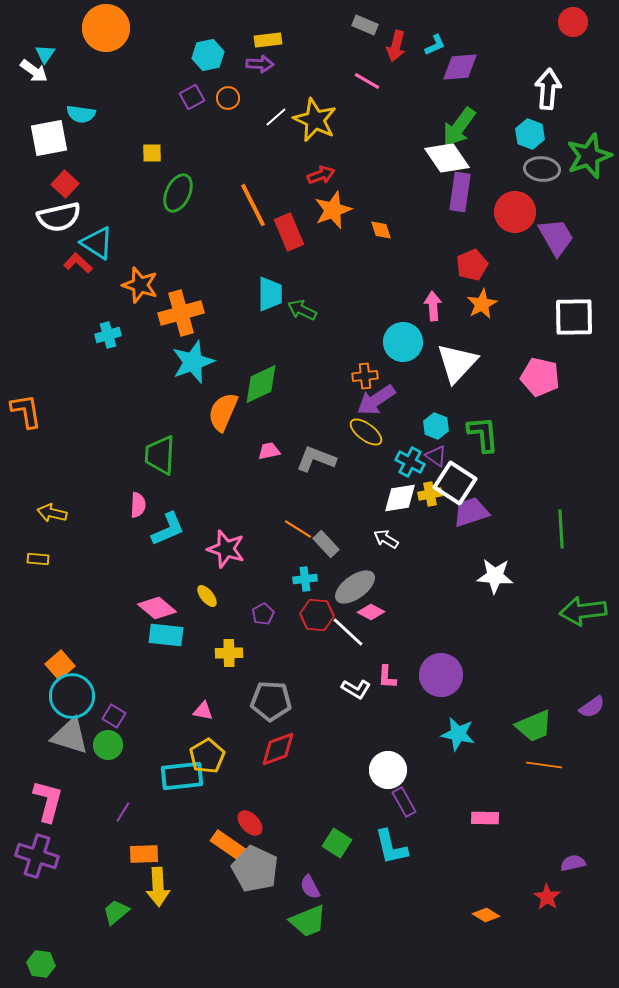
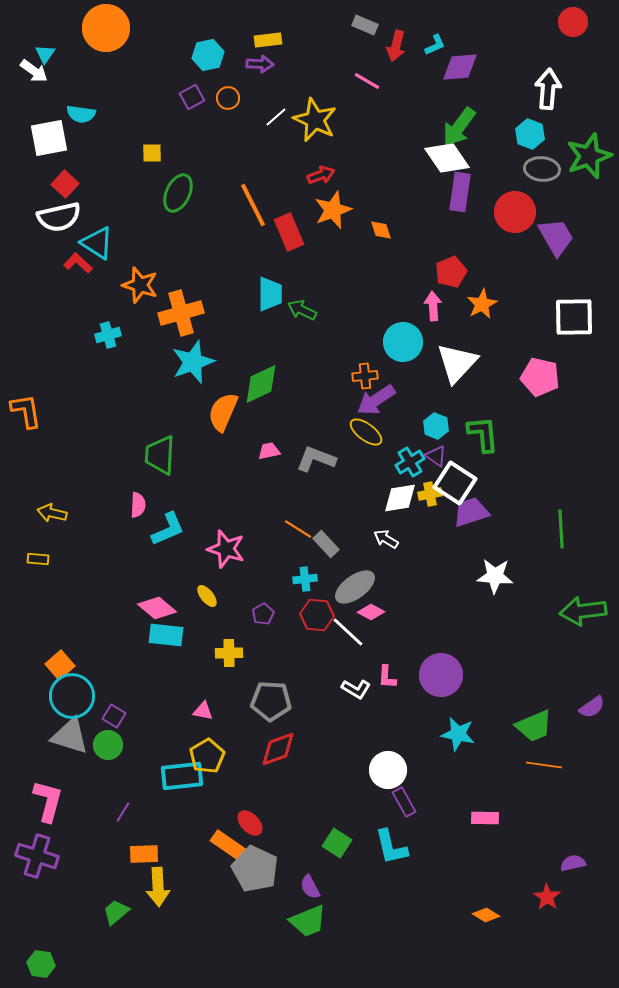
red pentagon at (472, 265): moved 21 px left, 7 px down
cyan cross at (410, 462): rotated 32 degrees clockwise
